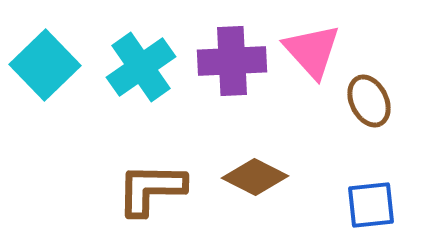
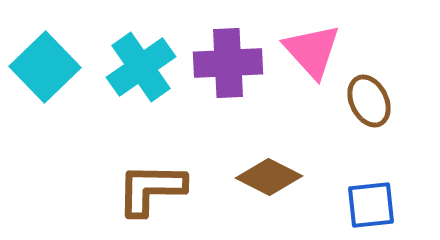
purple cross: moved 4 px left, 2 px down
cyan square: moved 2 px down
brown diamond: moved 14 px right
